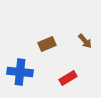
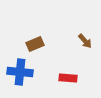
brown rectangle: moved 12 px left
red rectangle: rotated 36 degrees clockwise
